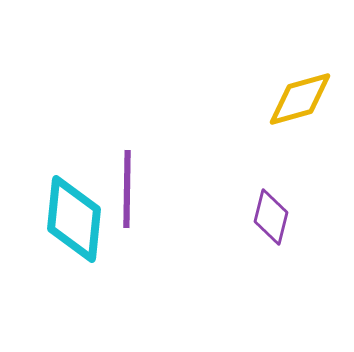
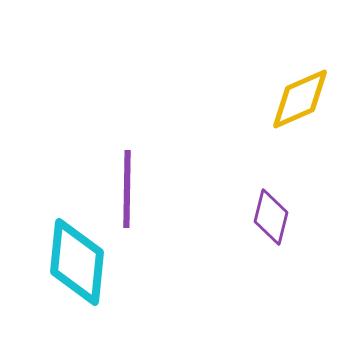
yellow diamond: rotated 8 degrees counterclockwise
cyan diamond: moved 3 px right, 43 px down
